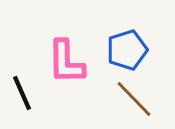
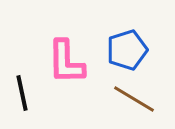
black line: rotated 12 degrees clockwise
brown line: rotated 15 degrees counterclockwise
